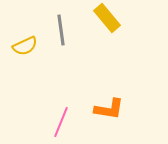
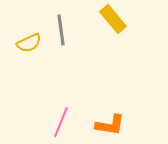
yellow rectangle: moved 6 px right, 1 px down
yellow semicircle: moved 4 px right, 3 px up
orange L-shape: moved 1 px right, 16 px down
